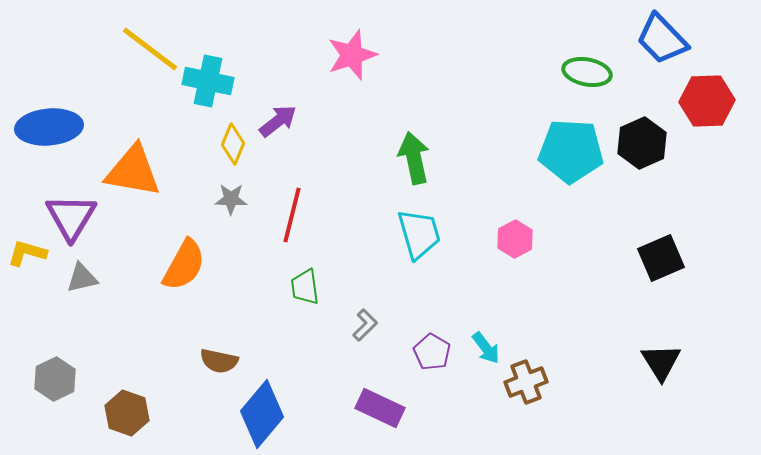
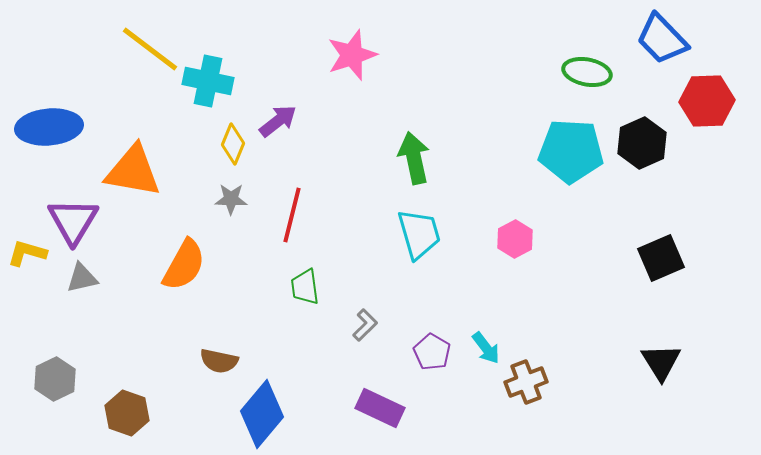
purple triangle: moved 2 px right, 4 px down
